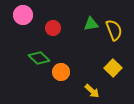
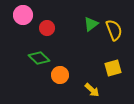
green triangle: rotated 28 degrees counterclockwise
red circle: moved 6 px left
yellow square: rotated 30 degrees clockwise
orange circle: moved 1 px left, 3 px down
yellow arrow: moved 1 px up
